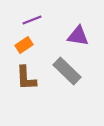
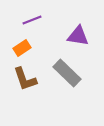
orange rectangle: moved 2 px left, 3 px down
gray rectangle: moved 2 px down
brown L-shape: moved 1 px left, 1 px down; rotated 16 degrees counterclockwise
